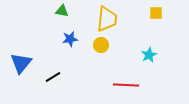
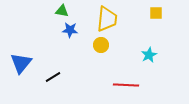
blue star: moved 9 px up; rotated 14 degrees clockwise
